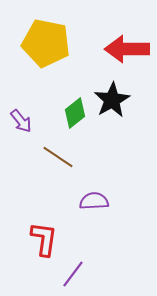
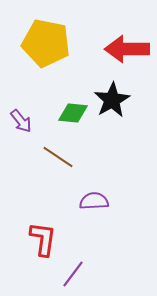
green diamond: moved 2 px left; rotated 44 degrees clockwise
red L-shape: moved 1 px left
